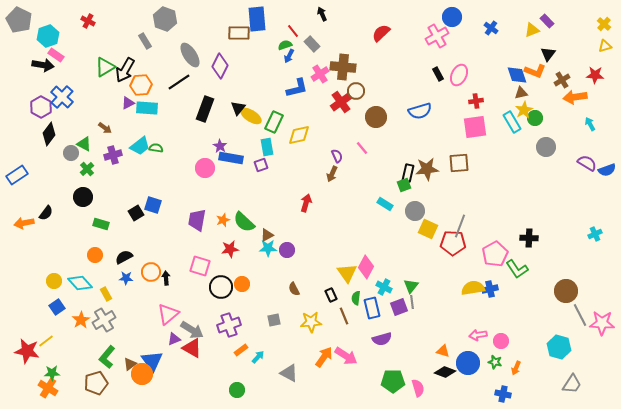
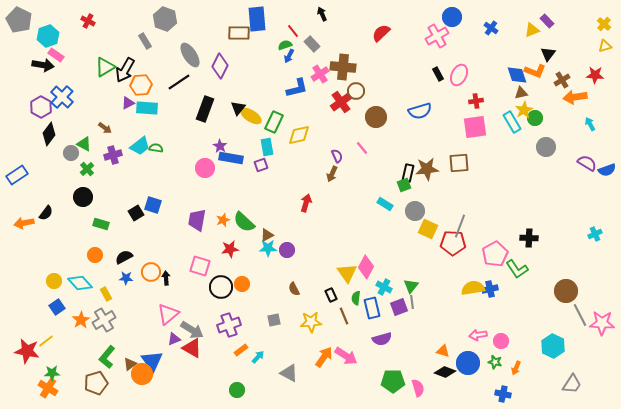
cyan hexagon at (559, 347): moved 6 px left, 1 px up; rotated 10 degrees clockwise
